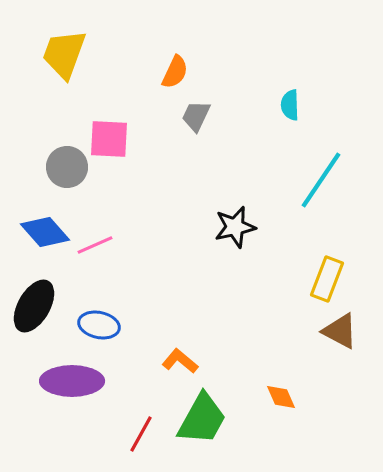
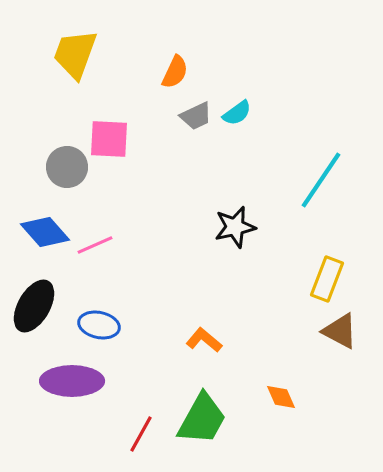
yellow trapezoid: moved 11 px right
cyan semicircle: moved 53 px left, 8 px down; rotated 124 degrees counterclockwise
gray trapezoid: rotated 140 degrees counterclockwise
orange L-shape: moved 24 px right, 21 px up
